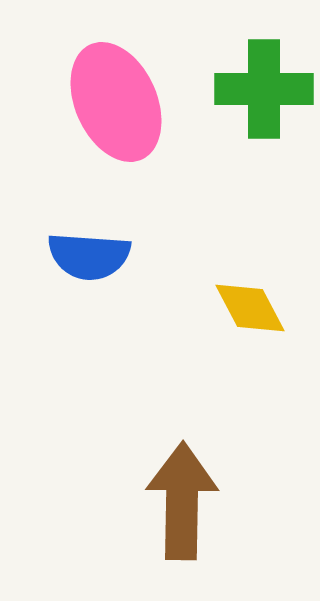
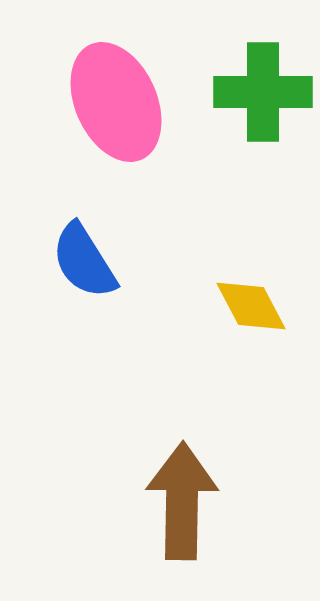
green cross: moved 1 px left, 3 px down
blue semicircle: moved 5 px left, 5 px down; rotated 54 degrees clockwise
yellow diamond: moved 1 px right, 2 px up
